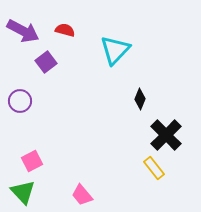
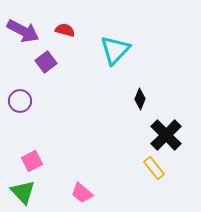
pink trapezoid: moved 2 px up; rotated 10 degrees counterclockwise
